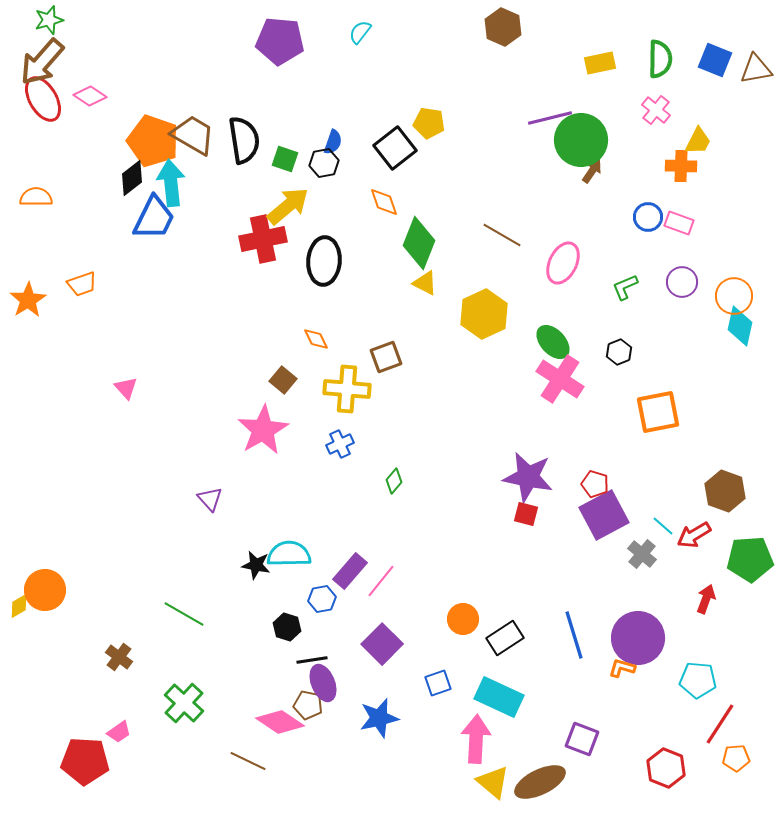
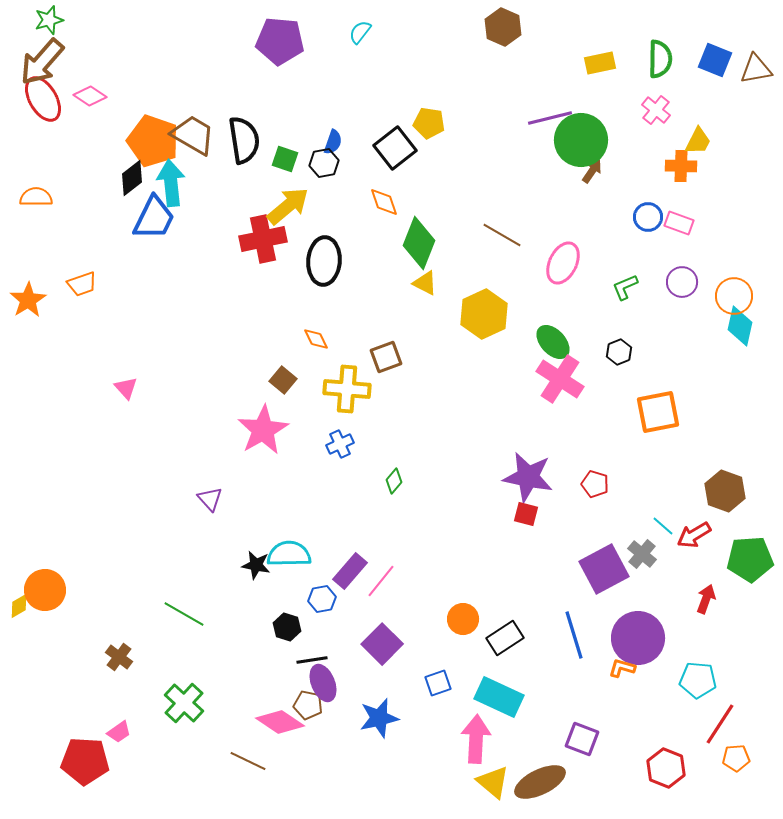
purple square at (604, 515): moved 54 px down
